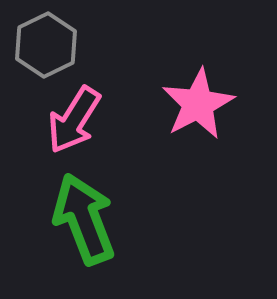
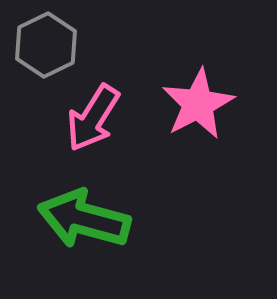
pink arrow: moved 19 px right, 2 px up
green arrow: rotated 54 degrees counterclockwise
